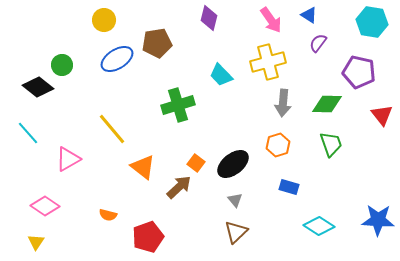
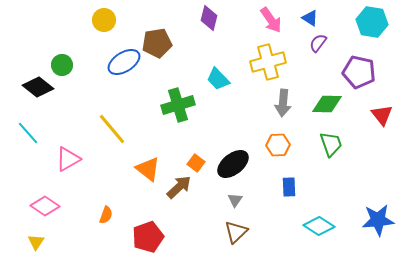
blue triangle: moved 1 px right, 3 px down
blue ellipse: moved 7 px right, 3 px down
cyan trapezoid: moved 3 px left, 4 px down
orange hexagon: rotated 15 degrees clockwise
orange triangle: moved 5 px right, 2 px down
blue rectangle: rotated 72 degrees clockwise
gray triangle: rotated 14 degrees clockwise
orange semicircle: moved 2 px left; rotated 84 degrees counterclockwise
blue star: rotated 8 degrees counterclockwise
